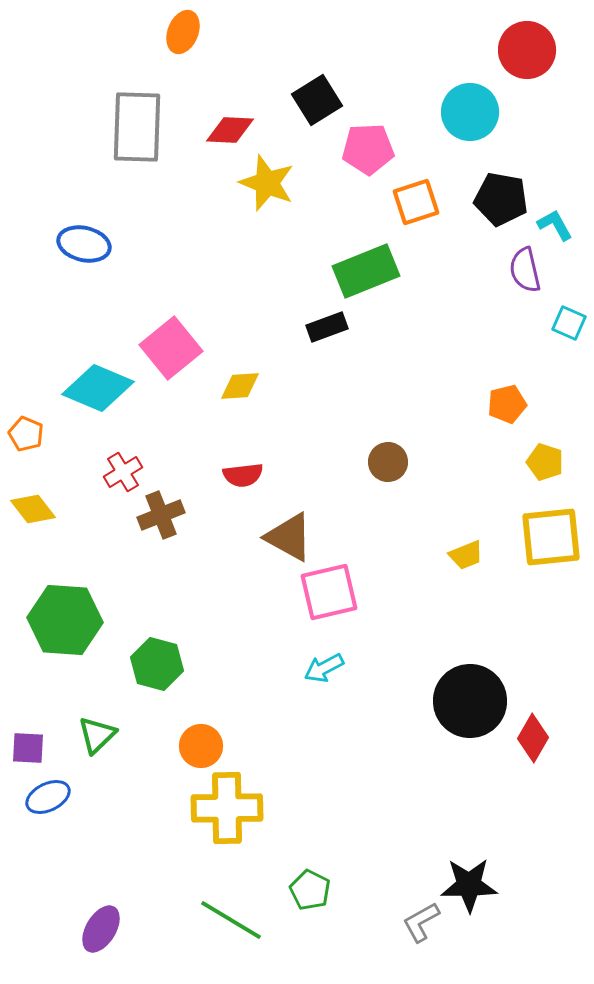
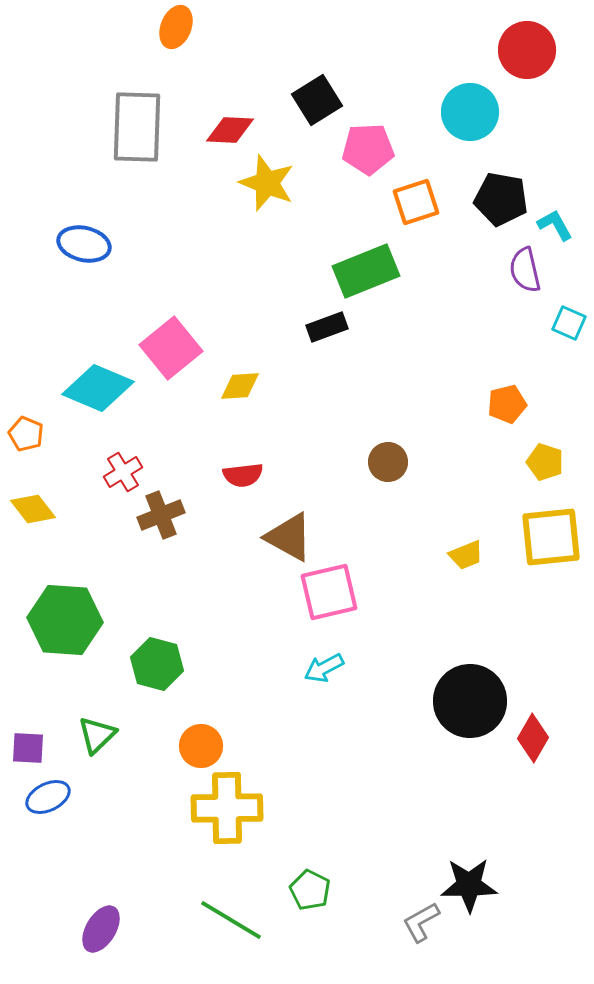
orange ellipse at (183, 32): moved 7 px left, 5 px up
